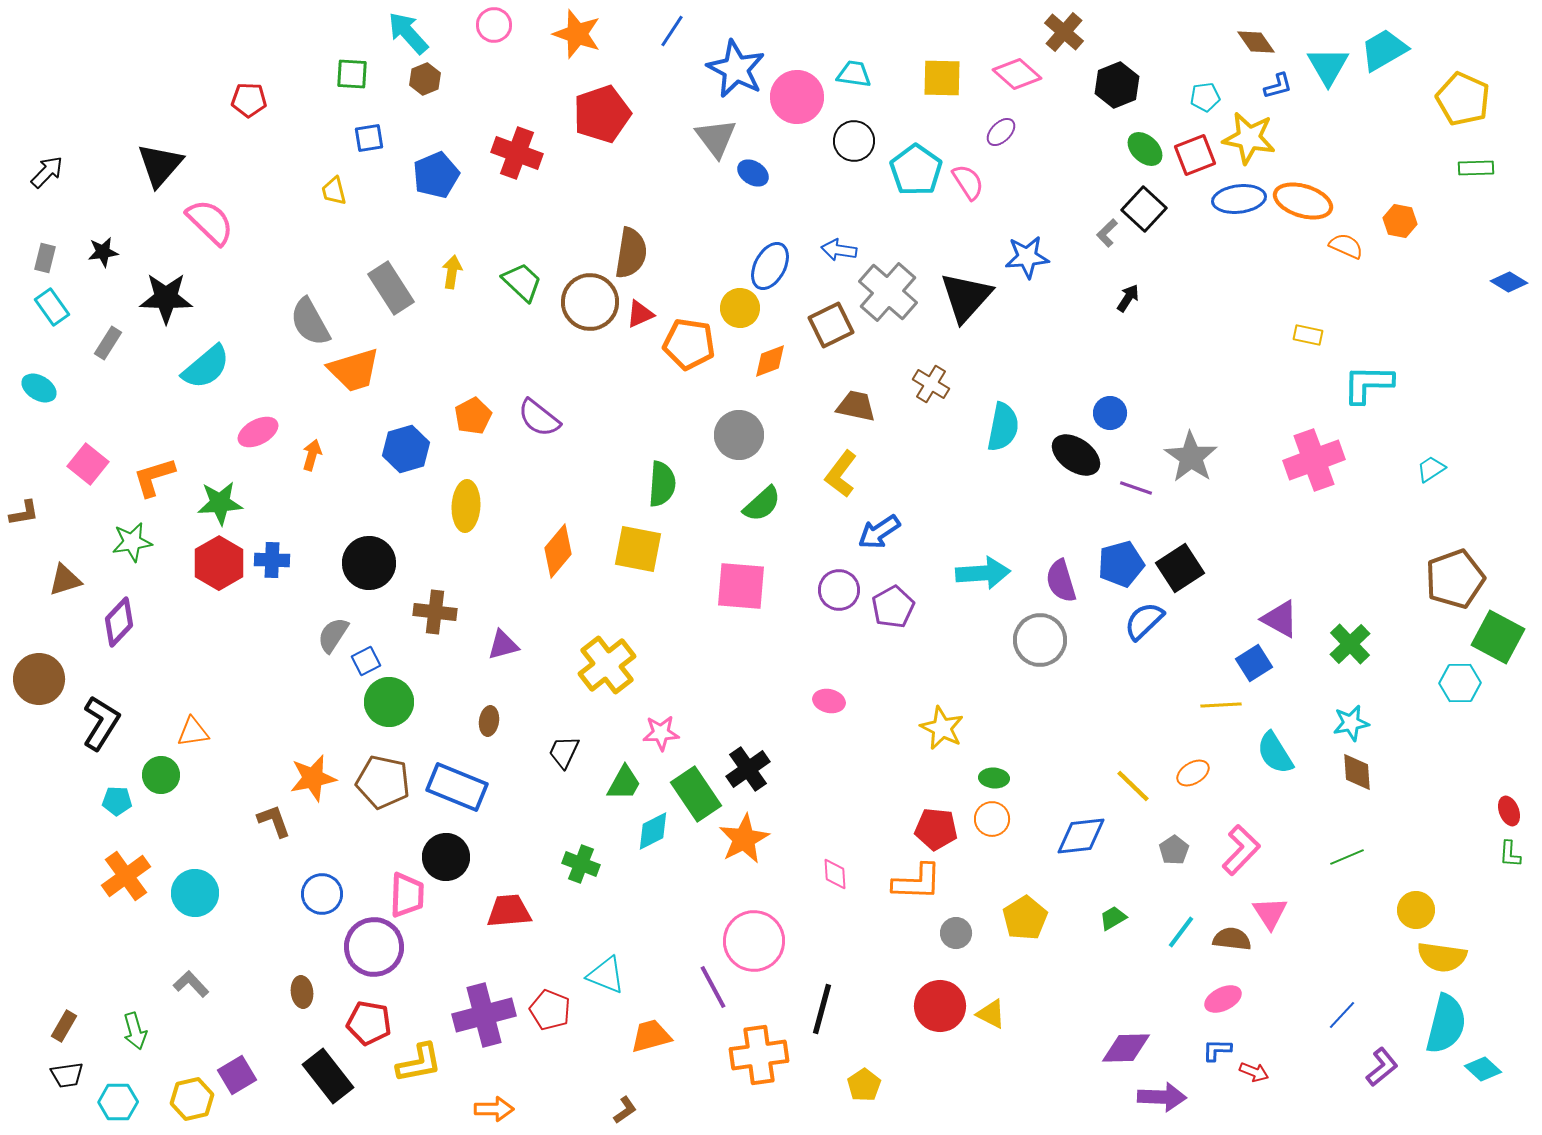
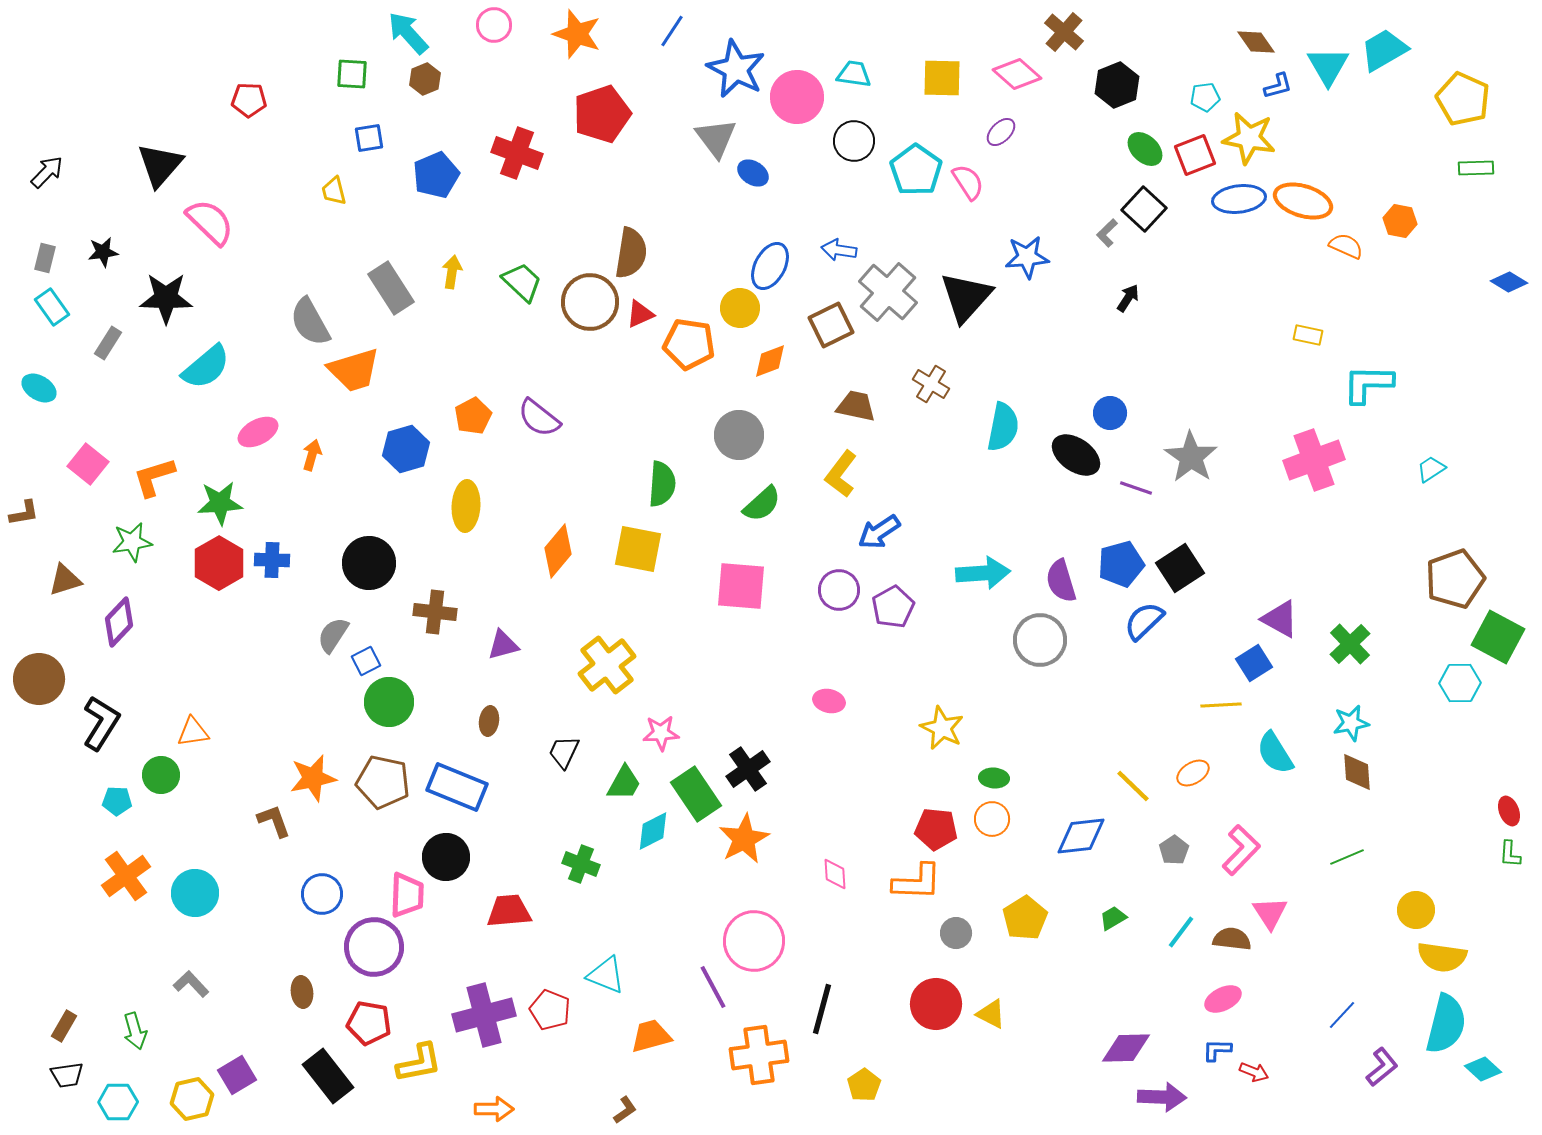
red circle at (940, 1006): moved 4 px left, 2 px up
